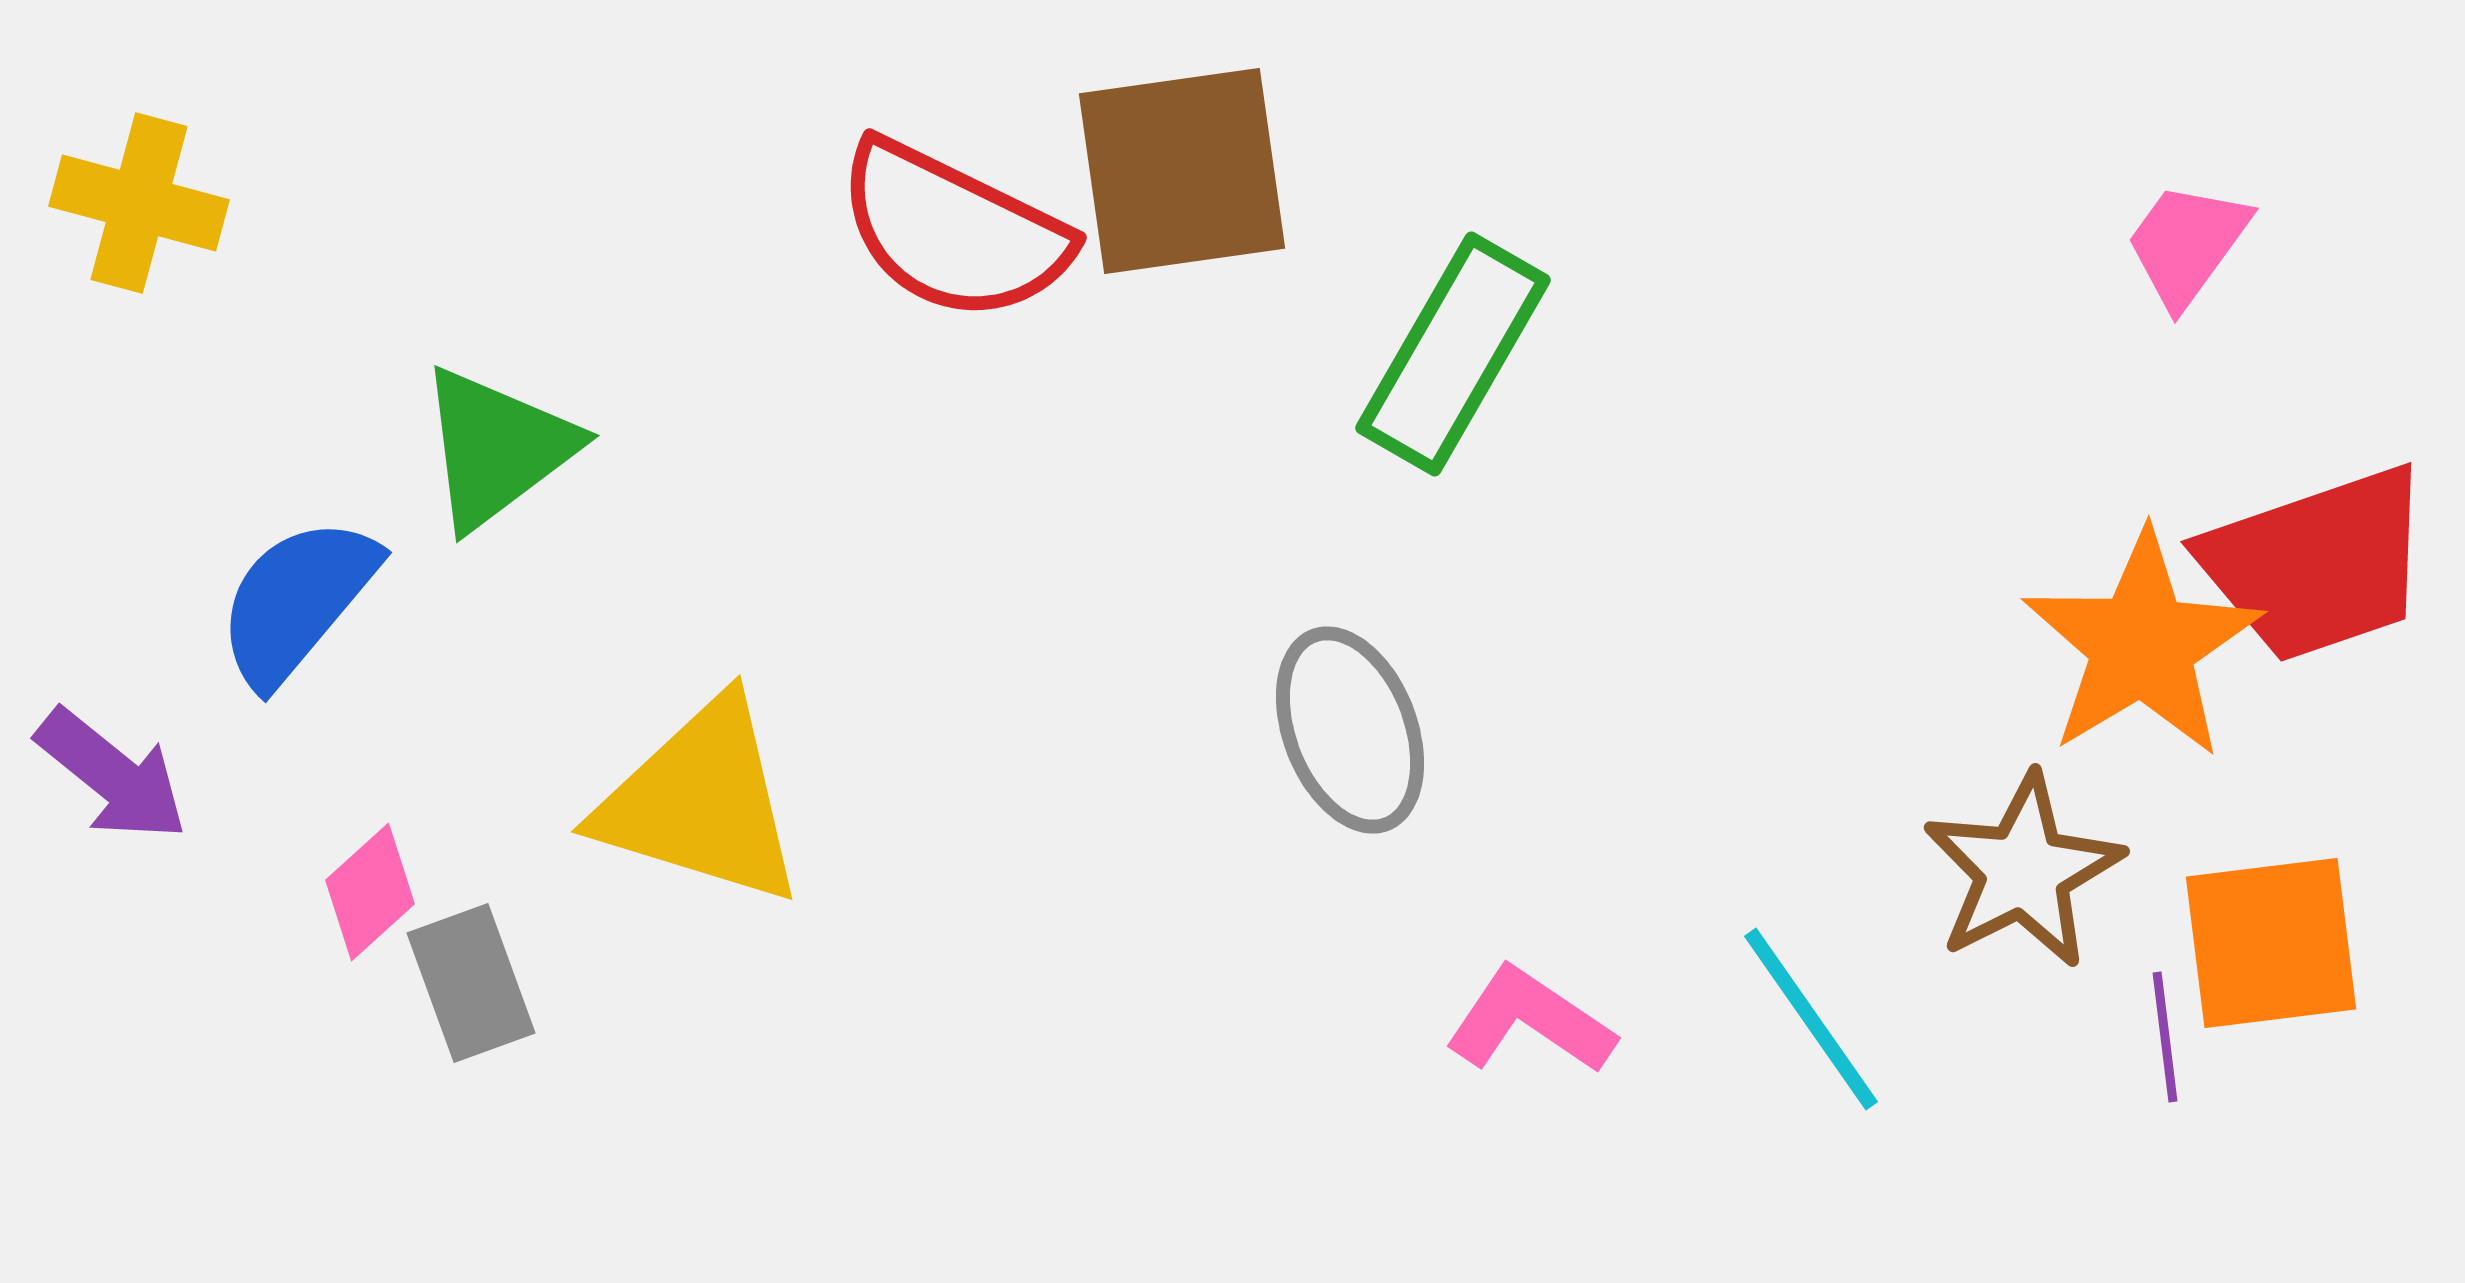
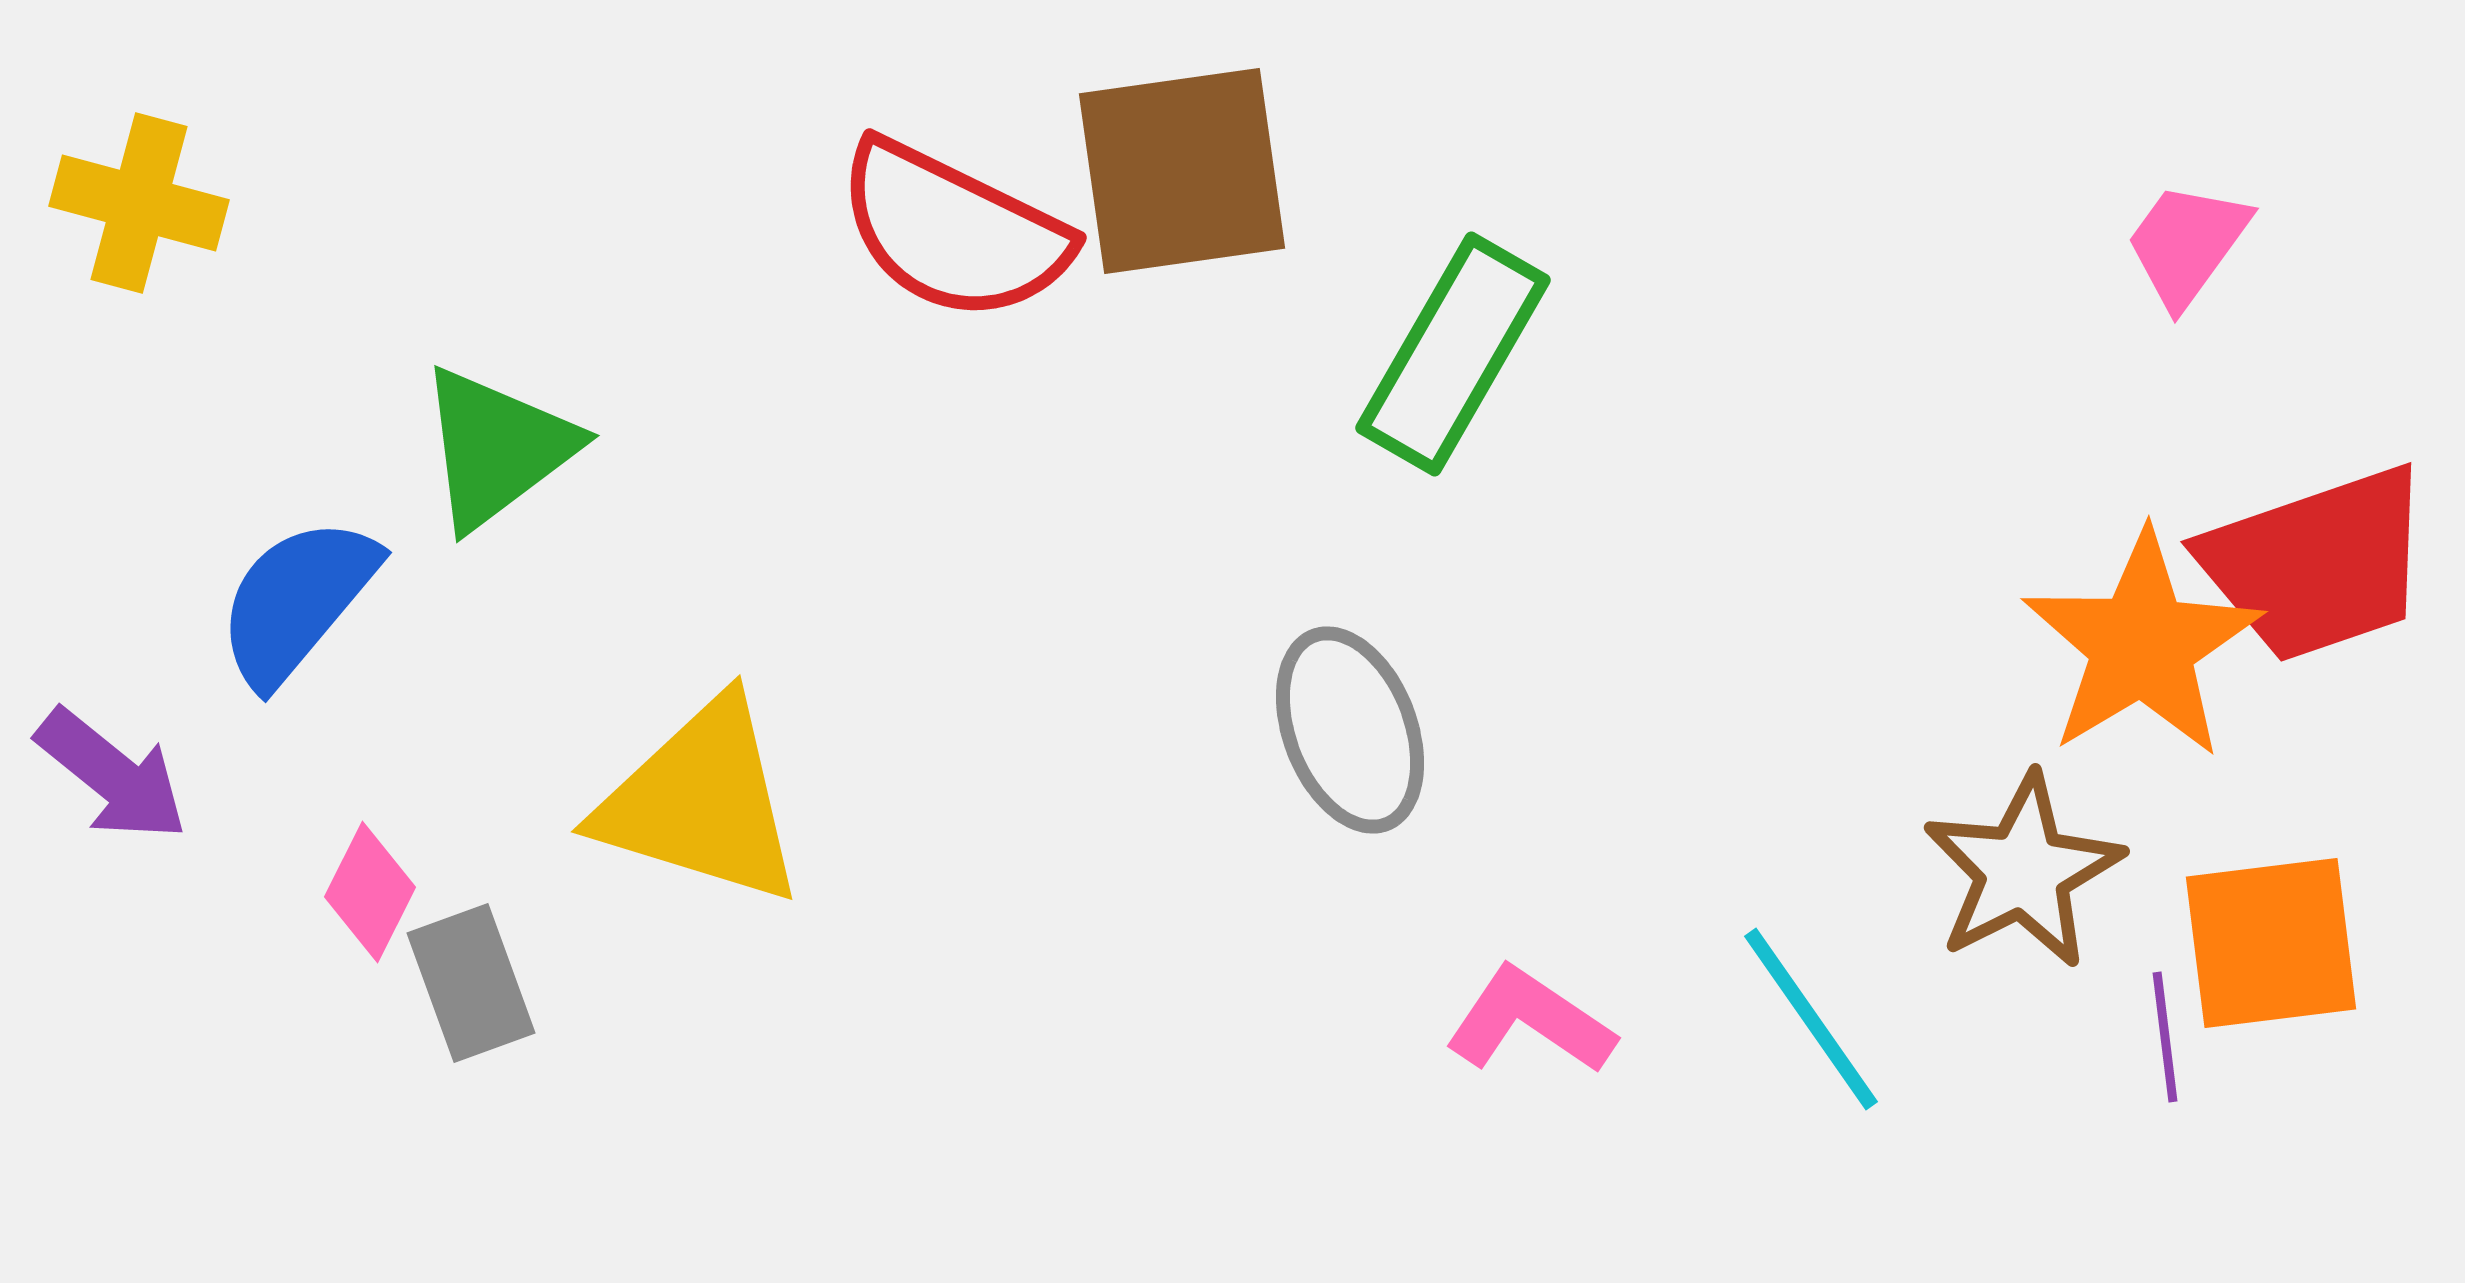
pink diamond: rotated 21 degrees counterclockwise
